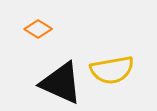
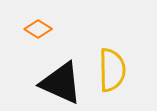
yellow semicircle: rotated 81 degrees counterclockwise
